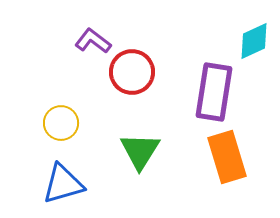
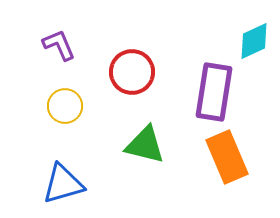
purple L-shape: moved 34 px left, 4 px down; rotated 30 degrees clockwise
yellow circle: moved 4 px right, 17 px up
green triangle: moved 5 px right, 6 px up; rotated 48 degrees counterclockwise
orange rectangle: rotated 6 degrees counterclockwise
